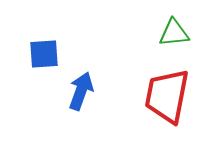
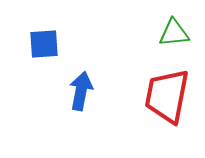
blue square: moved 10 px up
blue arrow: rotated 9 degrees counterclockwise
